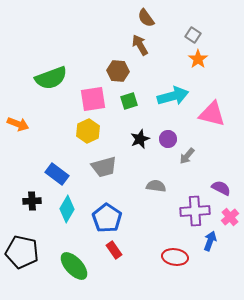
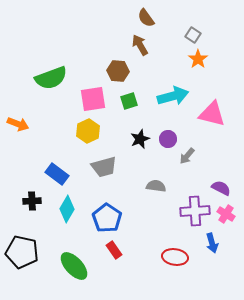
pink cross: moved 4 px left, 3 px up; rotated 18 degrees counterclockwise
blue arrow: moved 2 px right, 2 px down; rotated 144 degrees clockwise
